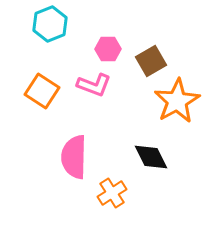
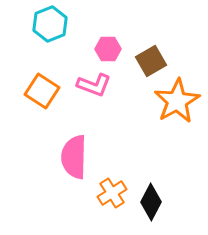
black diamond: moved 45 px down; rotated 54 degrees clockwise
